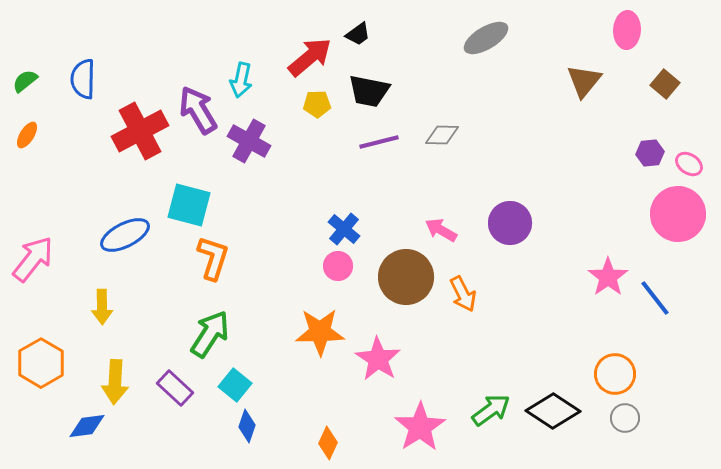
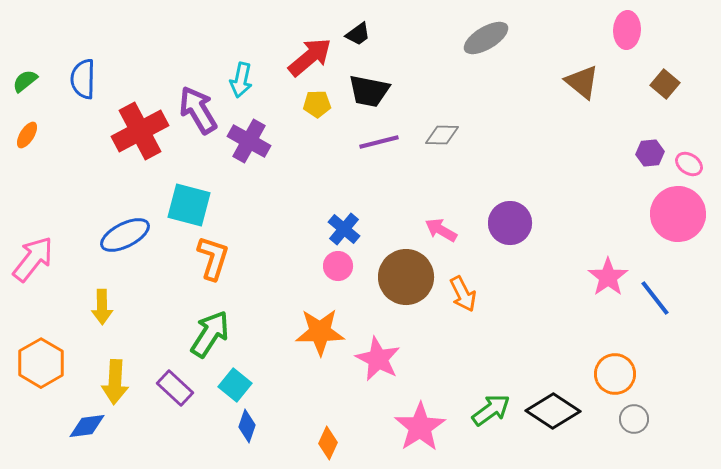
brown triangle at (584, 81): moved 2 px left, 1 px down; rotated 30 degrees counterclockwise
pink star at (378, 359): rotated 6 degrees counterclockwise
gray circle at (625, 418): moved 9 px right, 1 px down
